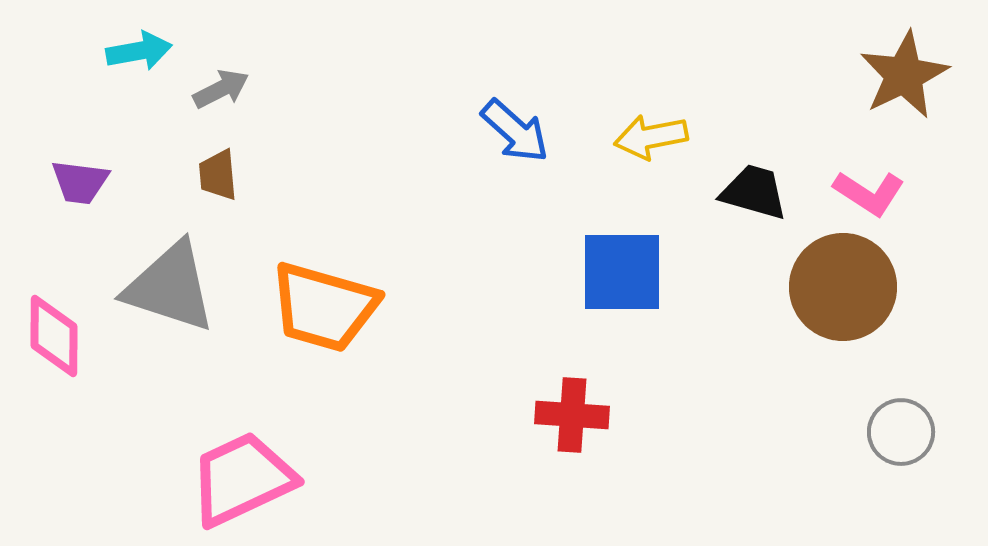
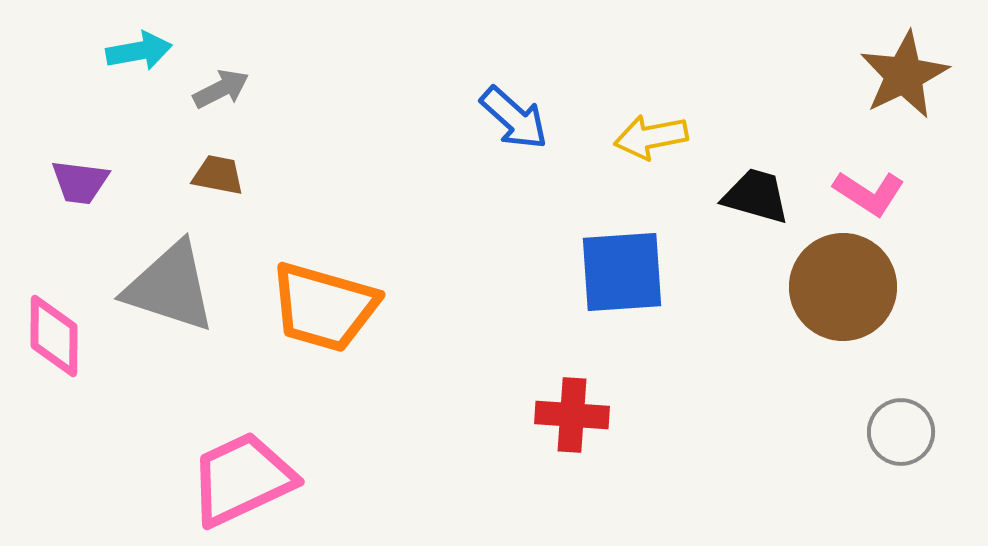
blue arrow: moved 1 px left, 13 px up
brown trapezoid: rotated 106 degrees clockwise
black trapezoid: moved 2 px right, 4 px down
blue square: rotated 4 degrees counterclockwise
